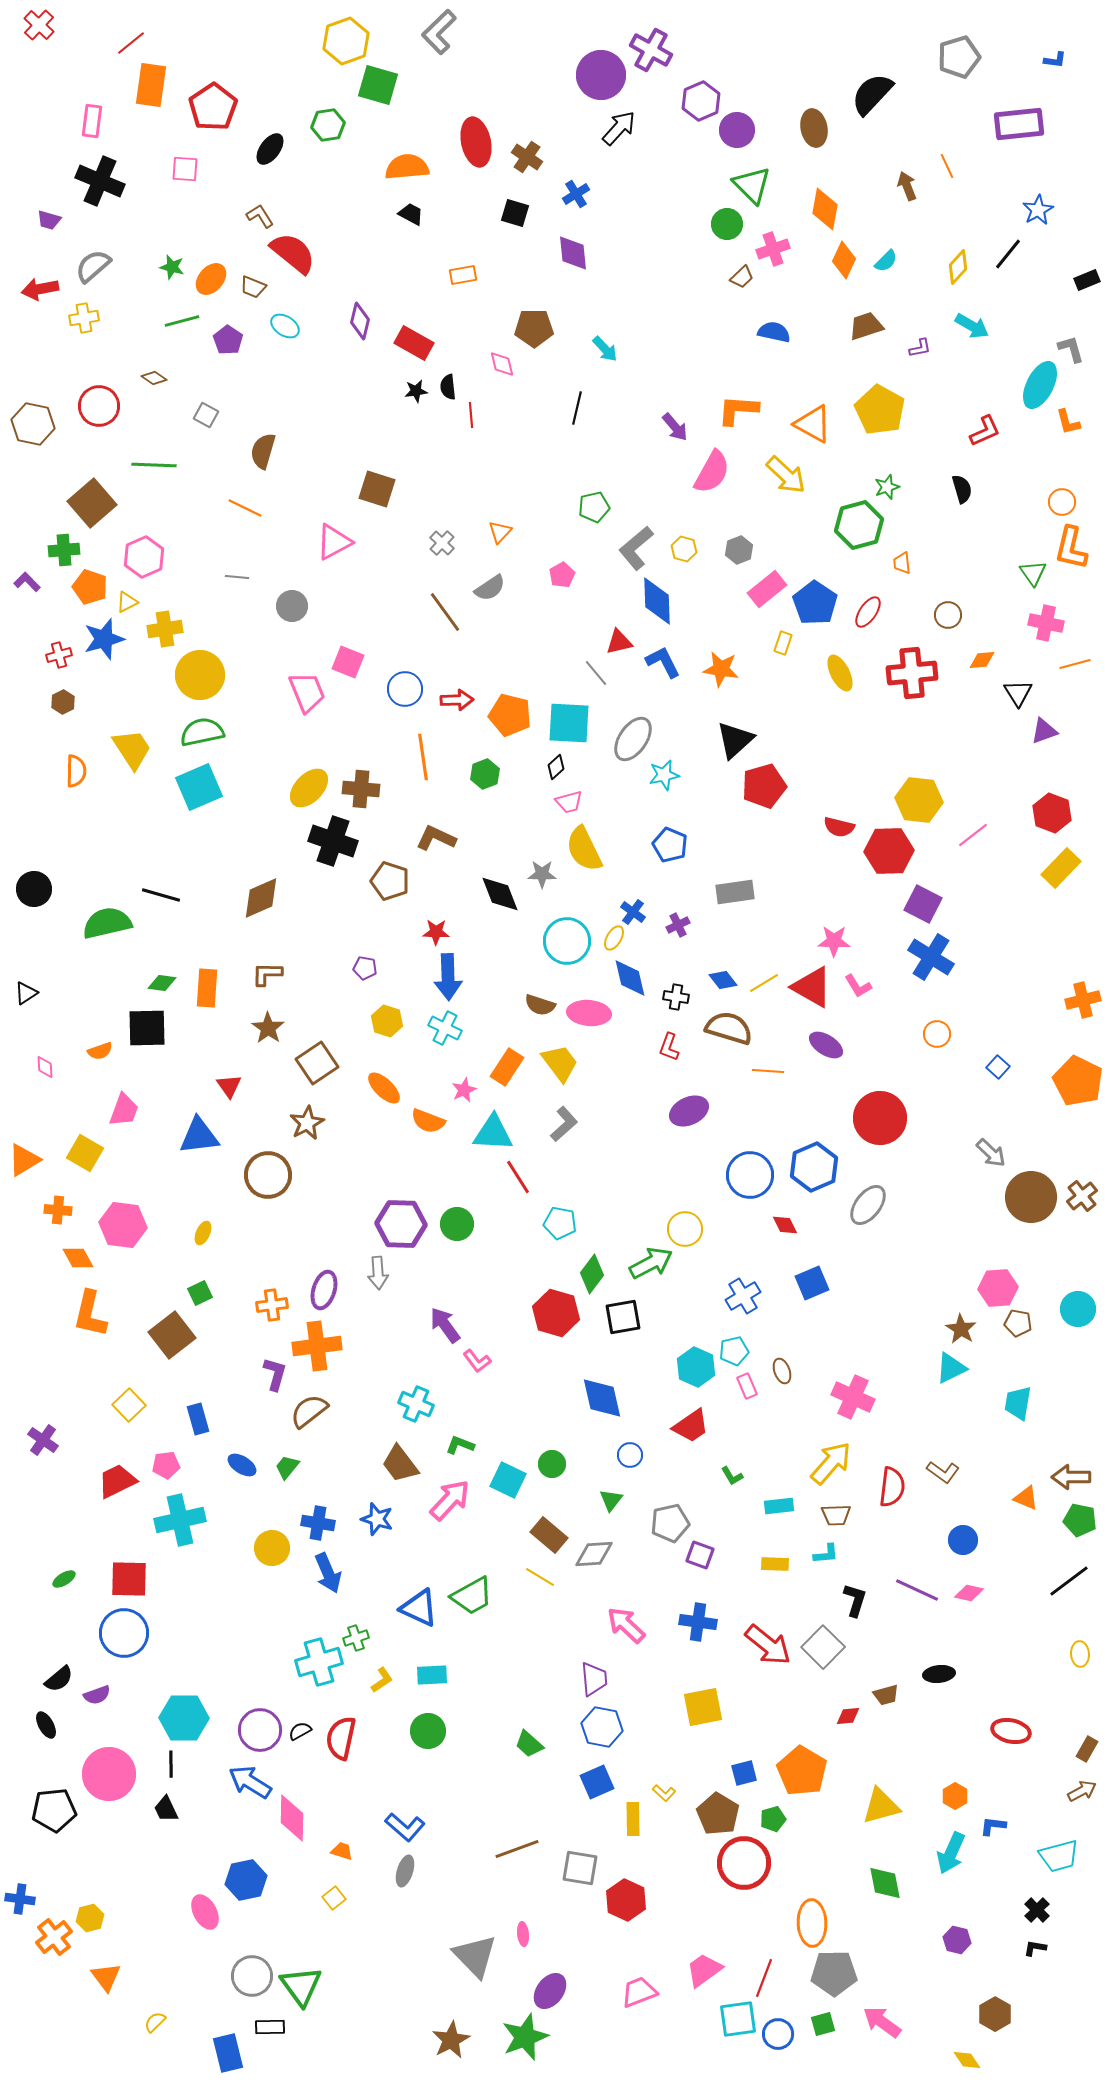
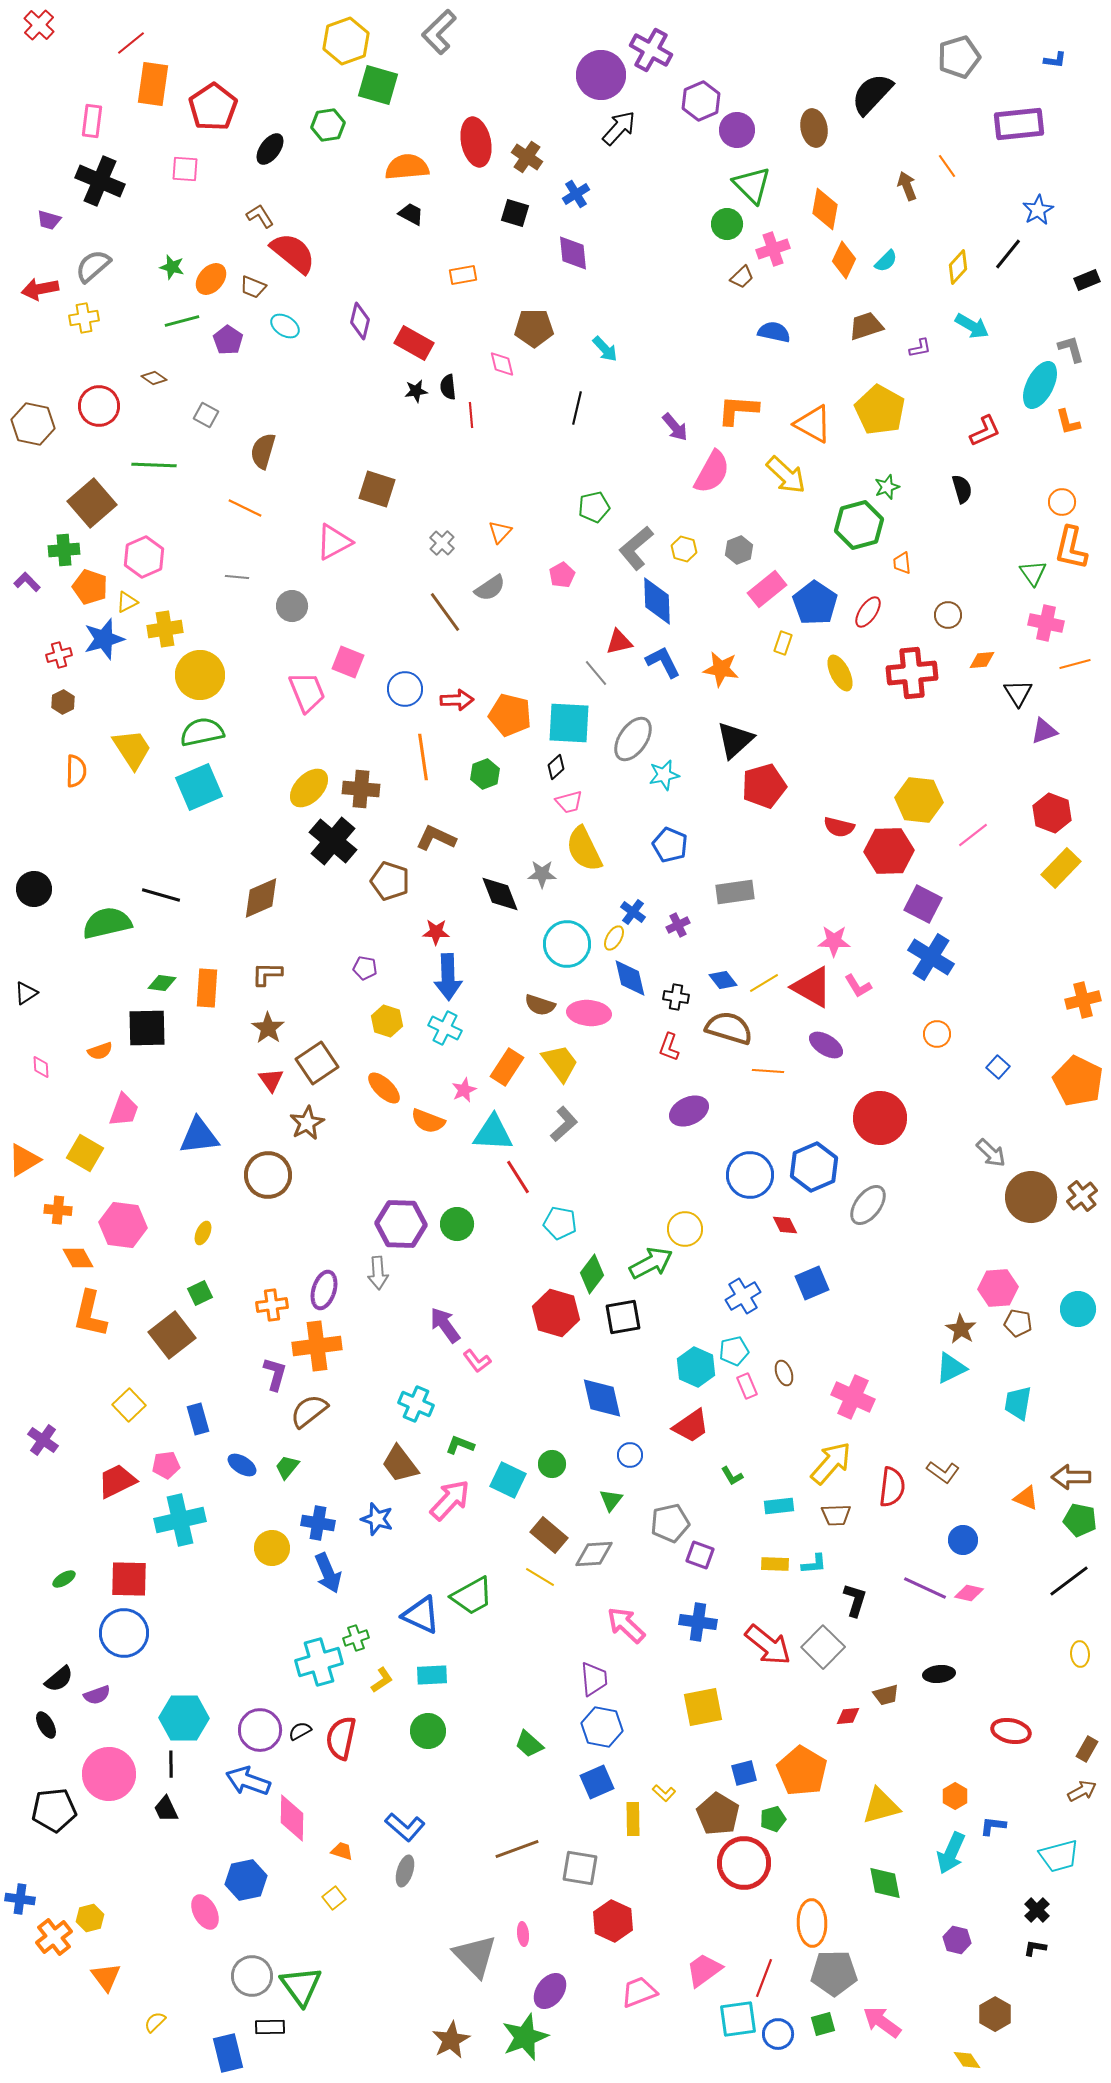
orange rectangle at (151, 85): moved 2 px right, 1 px up
orange line at (947, 166): rotated 10 degrees counterclockwise
black cross at (333, 841): rotated 21 degrees clockwise
cyan circle at (567, 941): moved 3 px down
pink diamond at (45, 1067): moved 4 px left
red triangle at (229, 1086): moved 42 px right, 6 px up
brown ellipse at (782, 1371): moved 2 px right, 2 px down
cyan L-shape at (826, 1554): moved 12 px left, 10 px down
purple line at (917, 1590): moved 8 px right, 2 px up
blue triangle at (419, 1608): moved 2 px right, 7 px down
blue arrow at (250, 1782): moved 2 px left, 1 px up; rotated 12 degrees counterclockwise
red hexagon at (626, 1900): moved 13 px left, 21 px down
